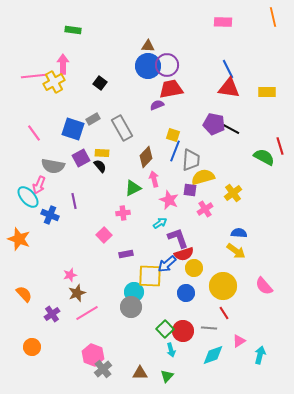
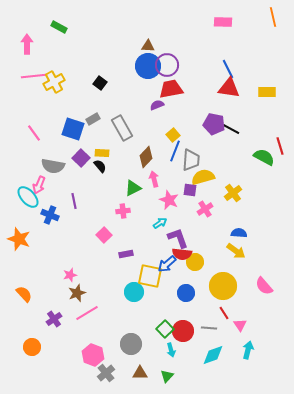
green rectangle at (73, 30): moved 14 px left, 3 px up; rotated 21 degrees clockwise
pink arrow at (63, 64): moved 36 px left, 20 px up
yellow square at (173, 135): rotated 32 degrees clockwise
purple square at (81, 158): rotated 18 degrees counterclockwise
pink cross at (123, 213): moved 2 px up
red semicircle at (184, 254): moved 2 px left; rotated 24 degrees clockwise
yellow circle at (194, 268): moved 1 px right, 6 px up
yellow square at (150, 276): rotated 10 degrees clockwise
gray circle at (131, 307): moved 37 px down
purple cross at (52, 314): moved 2 px right, 5 px down
pink triangle at (239, 341): moved 1 px right, 16 px up; rotated 32 degrees counterclockwise
cyan arrow at (260, 355): moved 12 px left, 5 px up
gray cross at (103, 369): moved 3 px right, 4 px down
